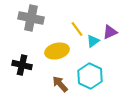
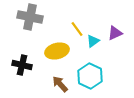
gray cross: moved 1 px left, 1 px up
purple triangle: moved 5 px right, 1 px down
